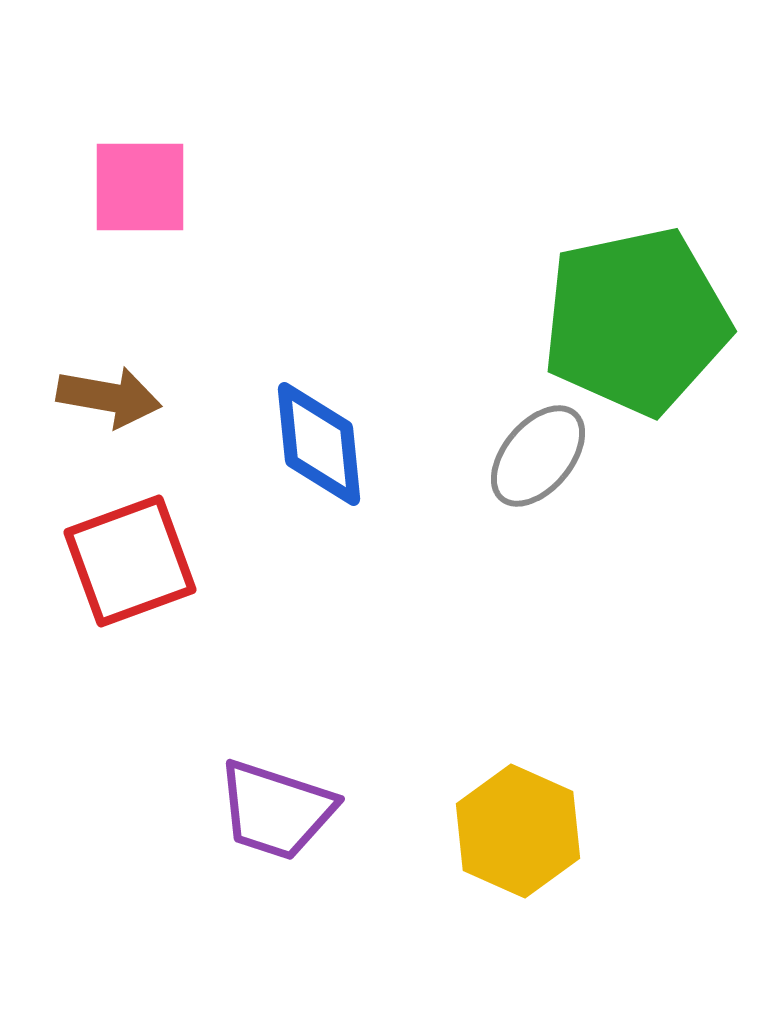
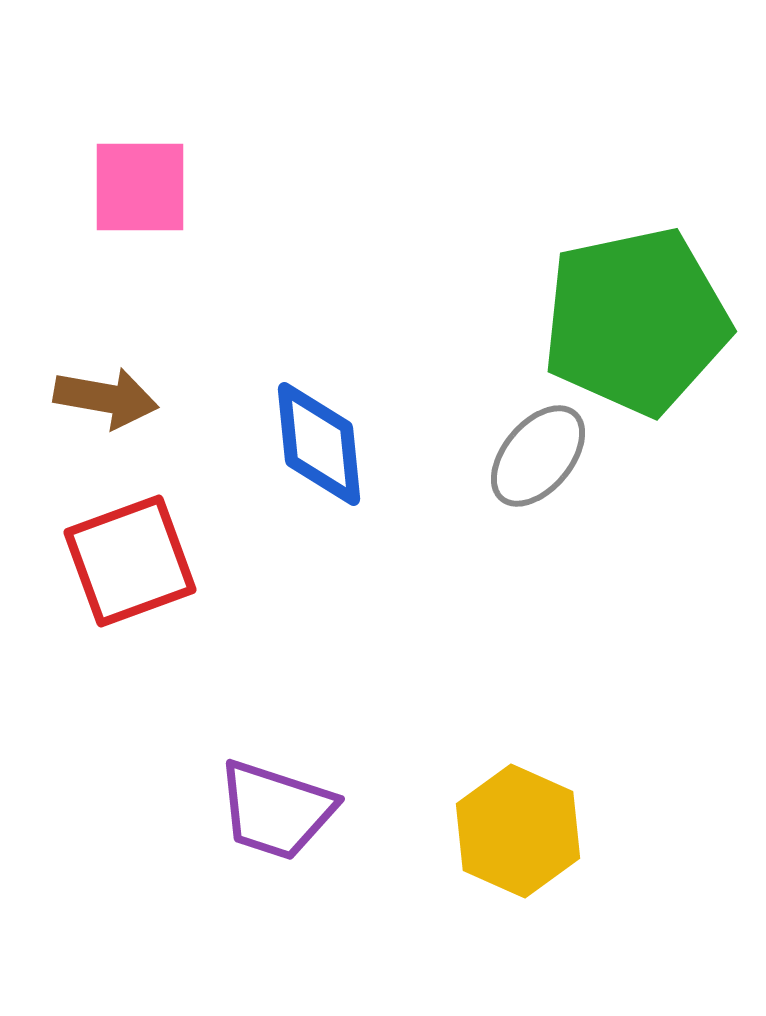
brown arrow: moved 3 px left, 1 px down
